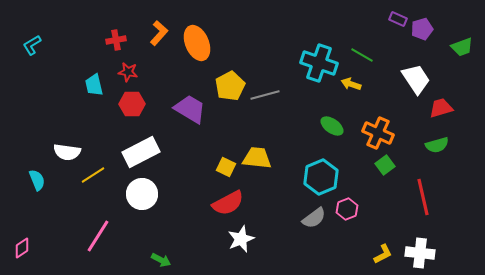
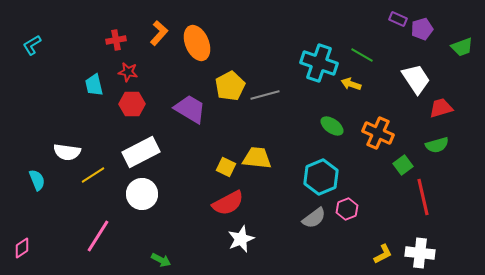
green square: moved 18 px right
